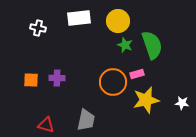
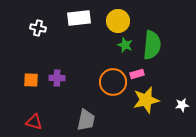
green semicircle: rotated 24 degrees clockwise
white star: moved 2 px down; rotated 16 degrees counterclockwise
red triangle: moved 12 px left, 3 px up
